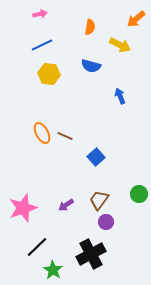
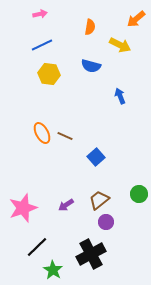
brown trapezoid: rotated 15 degrees clockwise
